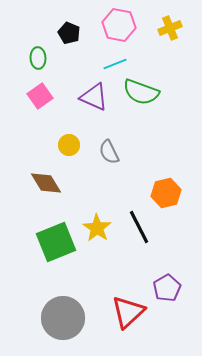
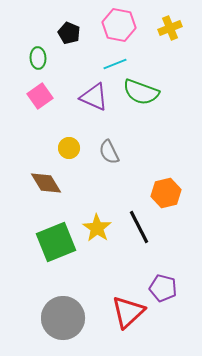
yellow circle: moved 3 px down
purple pentagon: moved 4 px left; rotated 28 degrees counterclockwise
